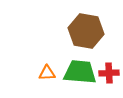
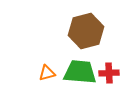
brown hexagon: rotated 24 degrees counterclockwise
orange triangle: rotated 12 degrees counterclockwise
